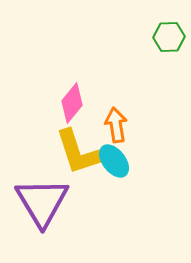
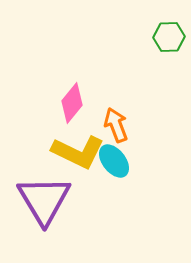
orange arrow: rotated 12 degrees counterclockwise
yellow L-shape: rotated 46 degrees counterclockwise
purple triangle: moved 2 px right, 2 px up
